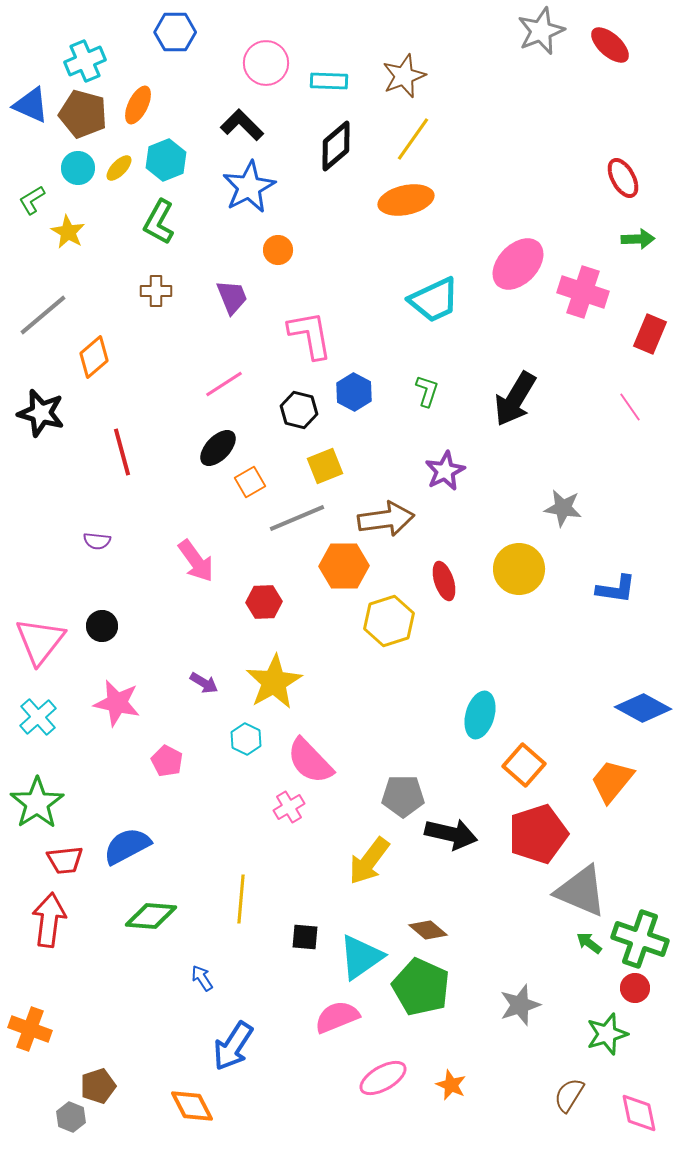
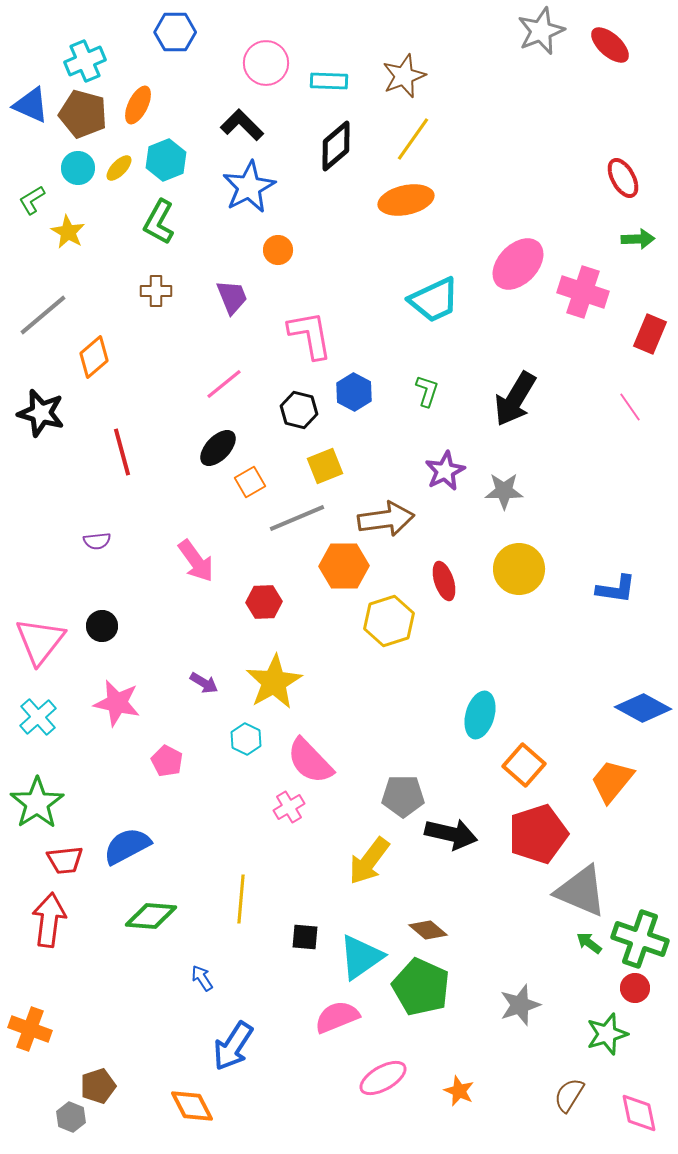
pink line at (224, 384): rotated 6 degrees counterclockwise
gray star at (563, 508): moved 59 px left, 17 px up; rotated 9 degrees counterclockwise
purple semicircle at (97, 541): rotated 12 degrees counterclockwise
orange star at (451, 1085): moved 8 px right, 6 px down
